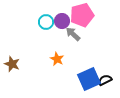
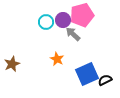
purple circle: moved 1 px right, 1 px up
brown star: rotated 28 degrees clockwise
blue square: moved 2 px left, 5 px up
